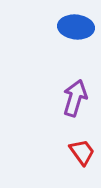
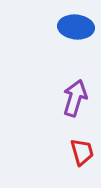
red trapezoid: rotated 20 degrees clockwise
